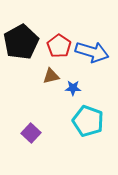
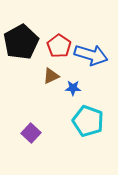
blue arrow: moved 1 px left, 3 px down
brown triangle: rotated 12 degrees counterclockwise
